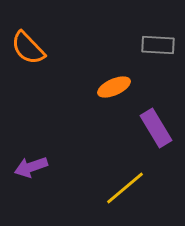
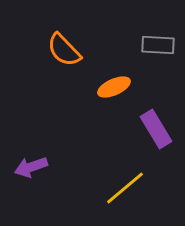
orange semicircle: moved 36 px right, 2 px down
purple rectangle: moved 1 px down
